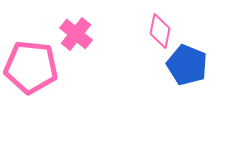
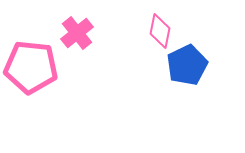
pink cross: moved 1 px right, 1 px up; rotated 12 degrees clockwise
blue pentagon: rotated 24 degrees clockwise
